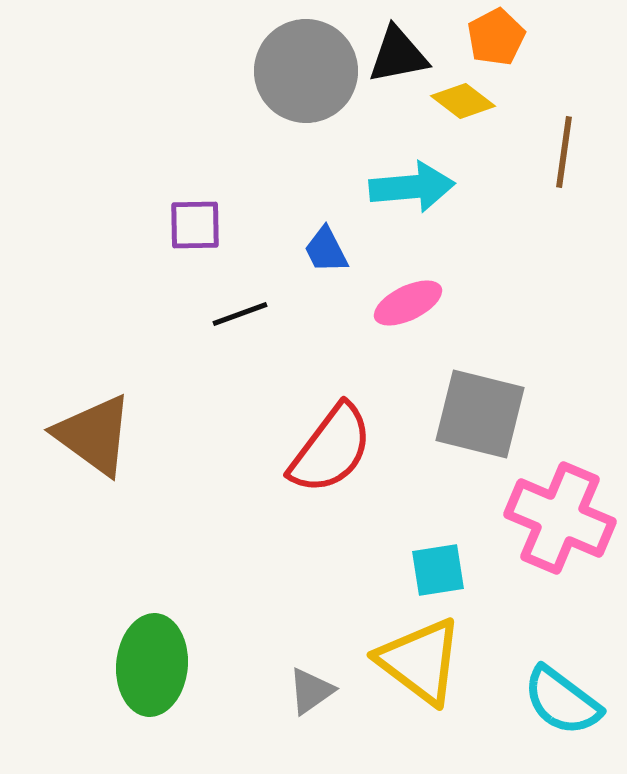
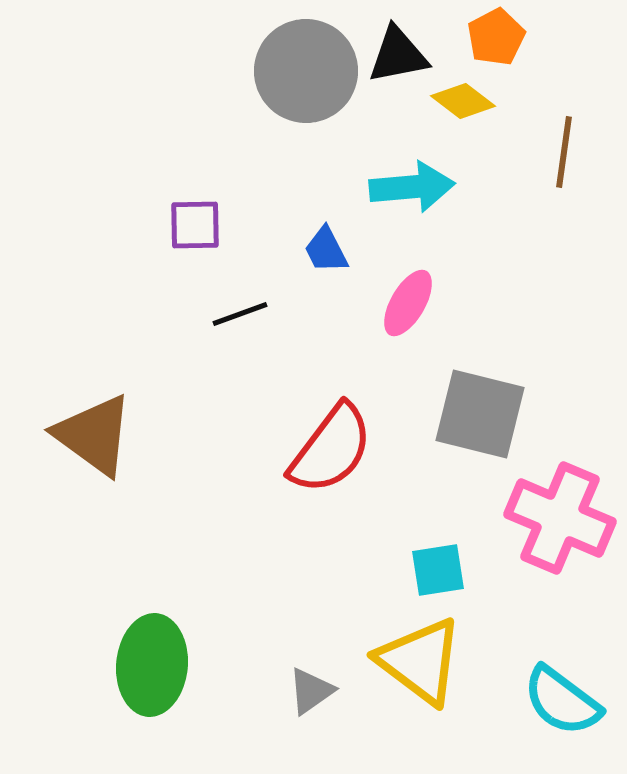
pink ellipse: rotated 34 degrees counterclockwise
